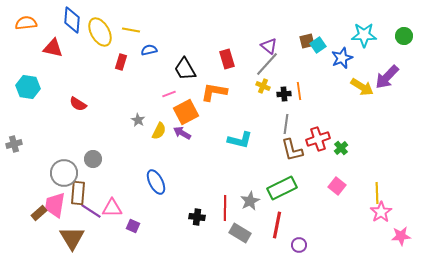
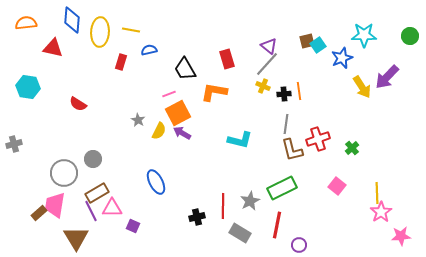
yellow ellipse at (100, 32): rotated 32 degrees clockwise
green circle at (404, 36): moved 6 px right
yellow arrow at (362, 87): rotated 25 degrees clockwise
orange square at (186, 112): moved 8 px left, 1 px down
green cross at (341, 148): moved 11 px right
brown rectangle at (78, 193): moved 19 px right; rotated 55 degrees clockwise
red line at (225, 208): moved 2 px left, 2 px up
purple line at (91, 211): rotated 30 degrees clockwise
black cross at (197, 217): rotated 21 degrees counterclockwise
brown triangle at (72, 238): moved 4 px right
